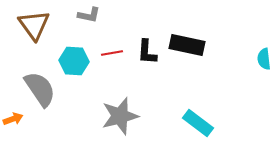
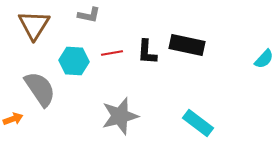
brown triangle: rotated 8 degrees clockwise
cyan semicircle: rotated 130 degrees counterclockwise
